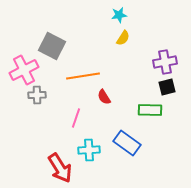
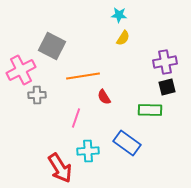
cyan star: rotated 14 degrees clockwise
pink cross: moved 3 px left
cyan cross: moved 1 px left, 1 px down
